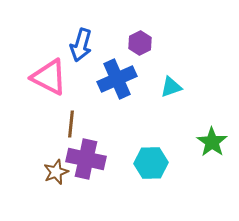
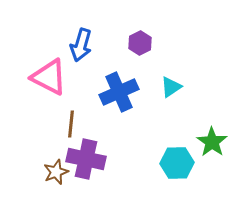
blue cross: moved 2 px right, 13 px down
cyan triangle: rotated 15 degrees counterclockwise
cyan hexagon: moved 26 px right
